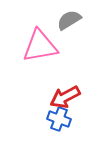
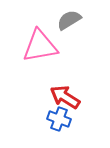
red arrow: rotated 60 degrees clockwise
